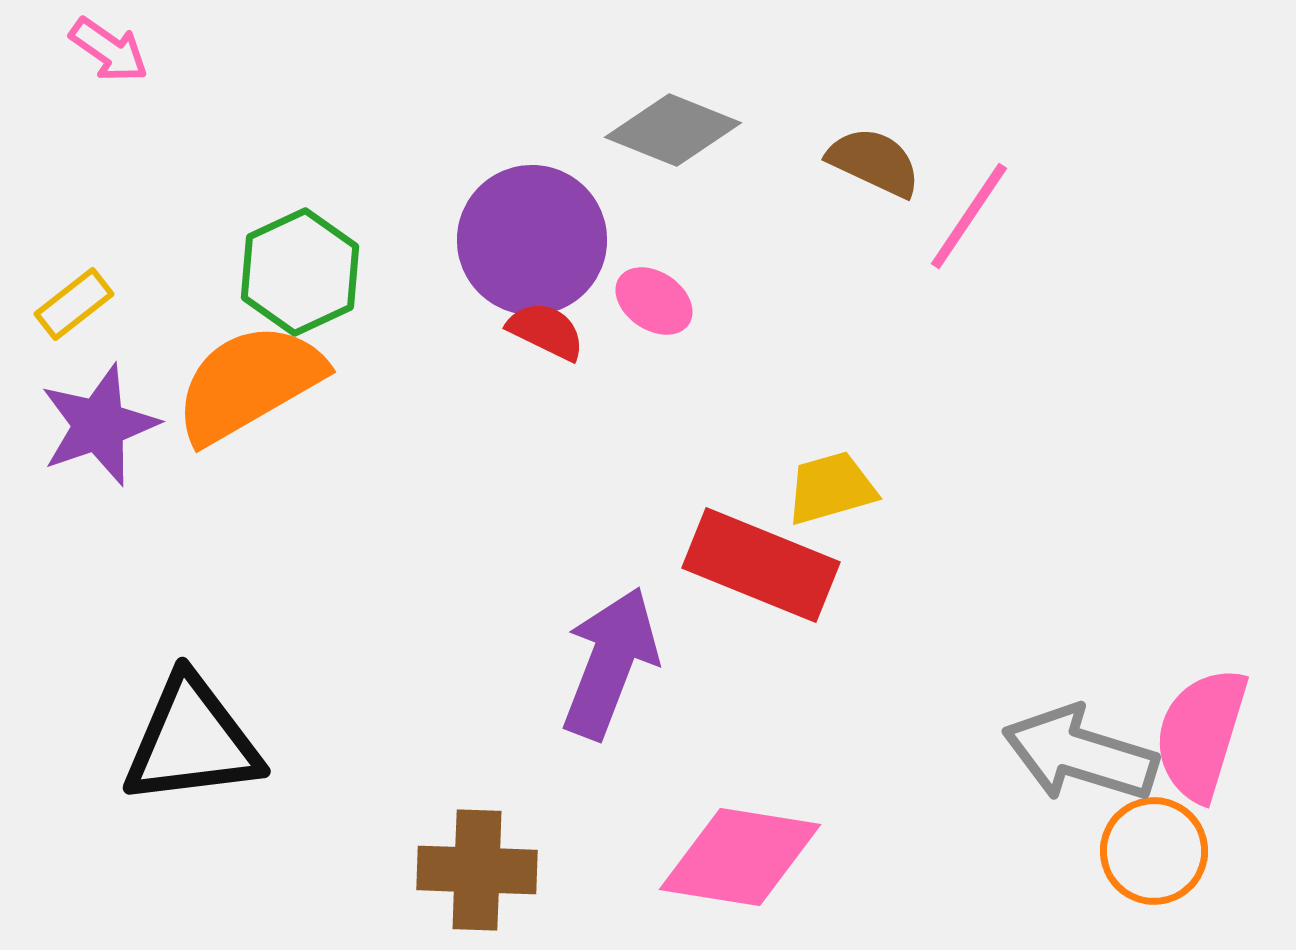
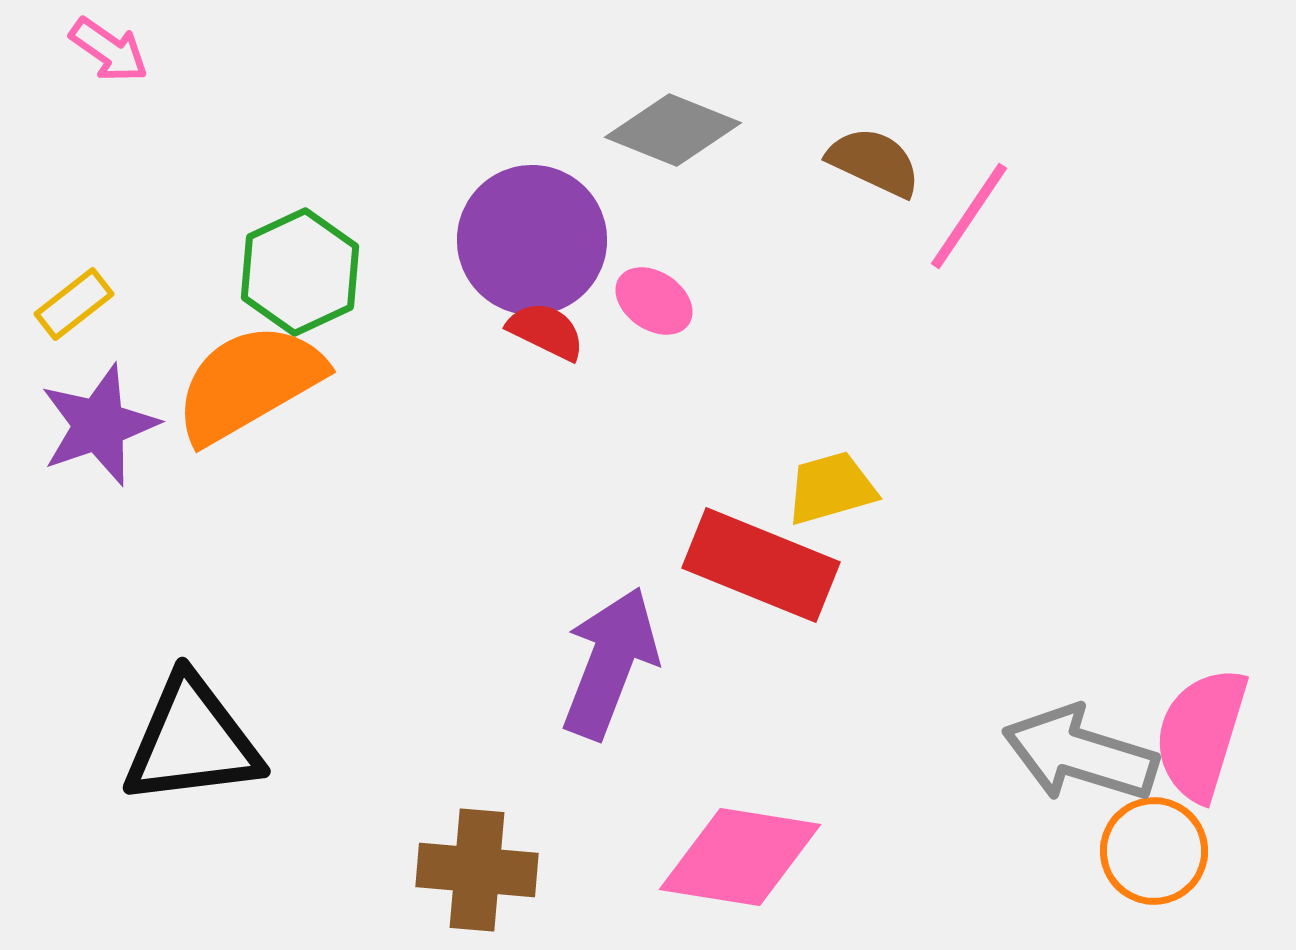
brown cross: rotated 3 degrees clockwise
